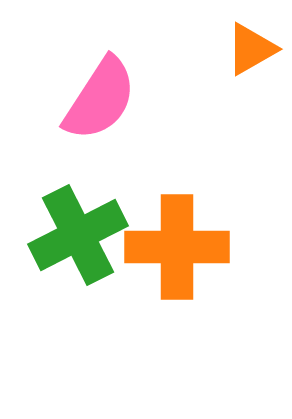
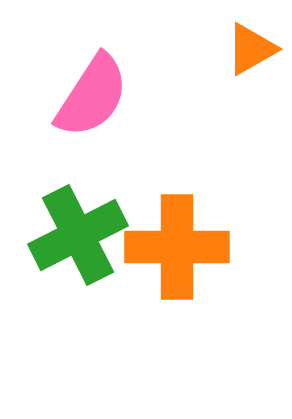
pink semicircle: moved 8 px left, 3 px up
